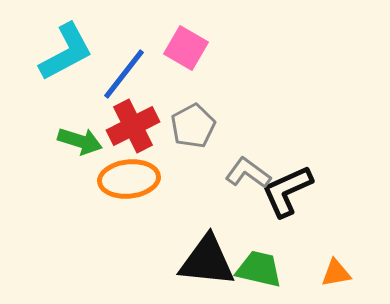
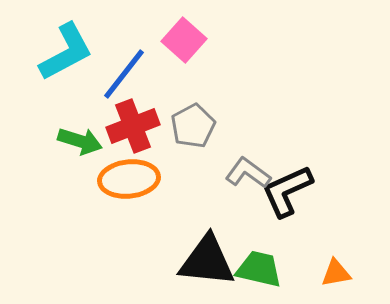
pink square: moved 2 px left, 8 px up; rotated 12 degrees clockwise
red cross: rotated 6 degrees clockwise
